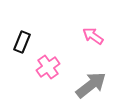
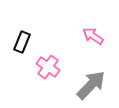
pink cross: rotated 20 degrees counterclockwise
gray arrow: rotated 8 degrees counterclockwise
